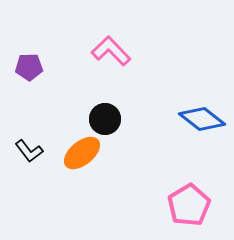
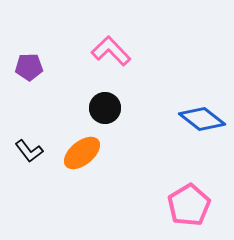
black circle: moved 11 px up
